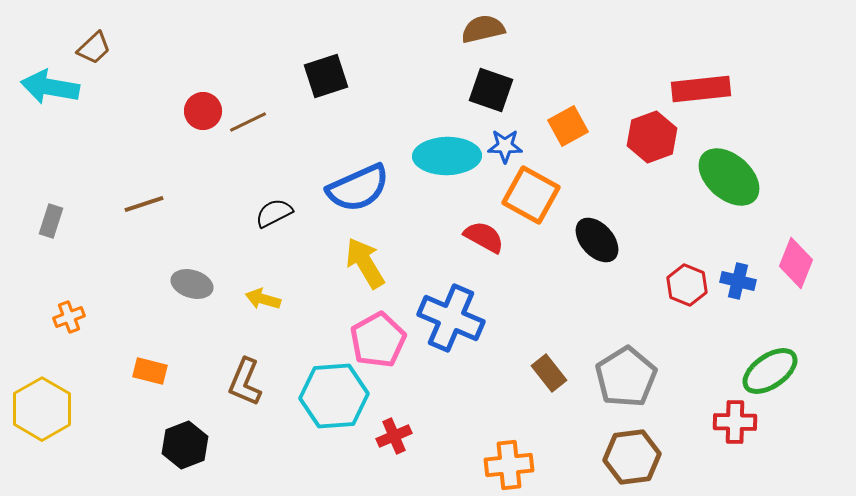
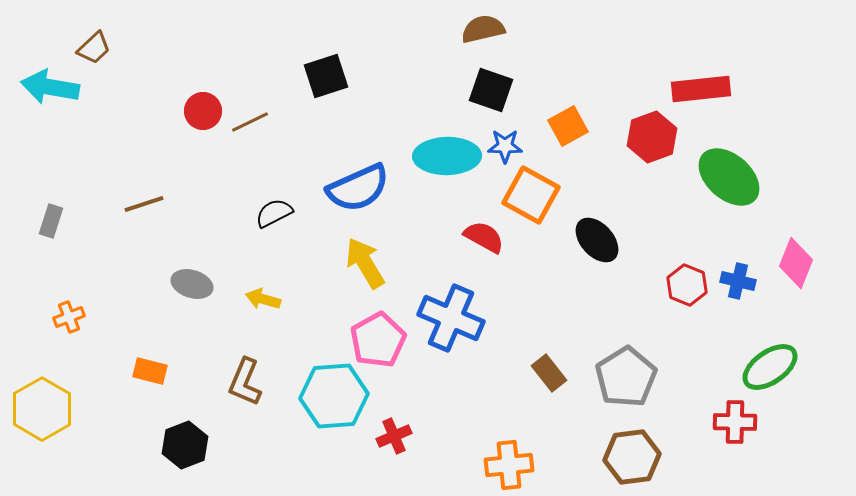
brown line at (248, 122): moved 2 px right
green ellipse at (770, 371): moved 4 px up
